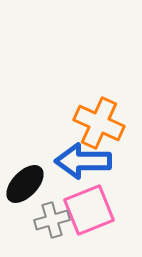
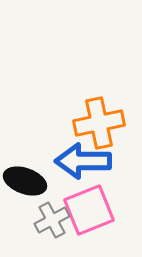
orange cross: rotated 36 degrees counterclockwise
black ellipse: moved 3 px up; rotated 66 degrees clockwise
gray cross: rotated 12 degrees counterclockwise
